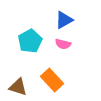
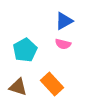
blue triangle: moved 1 px down
cyan pentagon: moved 5 px left, 9 px down
orange rectangle: moved 4 px down
